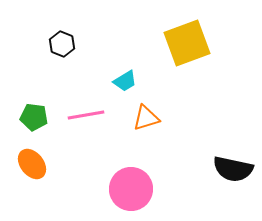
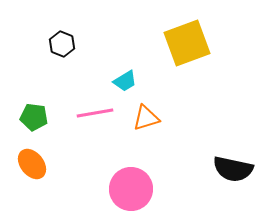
pink line: moved 9 px right, 2 px up
